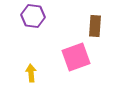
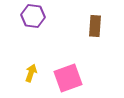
pink square: moved 8 px left, 21 px down
yellow arrow: rotated 24 degrees clockwise
